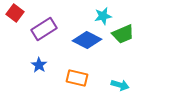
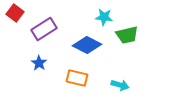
cyan star: moved 1 px right, 1 px down; rotated 18 degrees clockwise
green trapezoid: moved 4 px right, 1 px down; rotated 10 degrees clockwise
blue diamond: moved 5 px down
blue star: moved 2 px up
